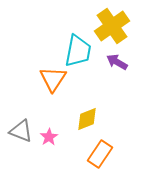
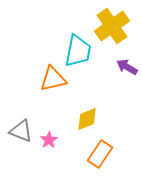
purple arrow: moved 10 px right, 5 px down
orange triangle: rotated 44 degrees clockwise
pink star: moved 3 px down
